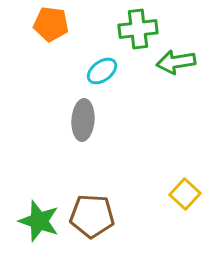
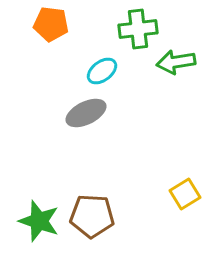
gray ellipse: moved 3 px right, 7 px up; rotated 60 degrees clockwise
yellow square: rotated 16 degrees clockwise
